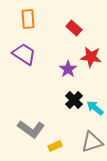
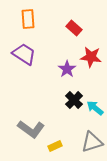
purple star: moved 1 px left
